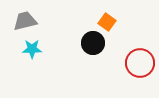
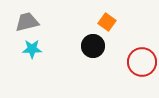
gray trapezoid: moved 2 px right, 1 px down
black circle: moved 3 px down
red circle: moved 2 px right, 1 px up
